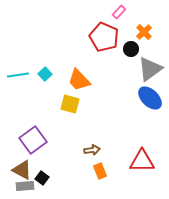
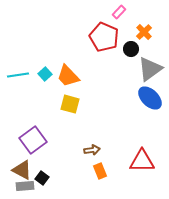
orange trapezoid: moved 11 px left, 4 px up
